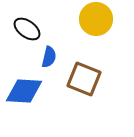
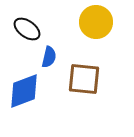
yellow circle: moved 3 px down
brown square: rotated 16 degrees counterclockwise
blue diamond: rotated 24 degrees counterclockwise
